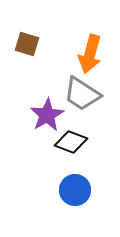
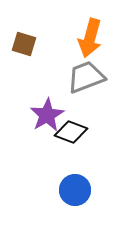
brown square: moved 3 px left
orange arrow: moved 16 px up
gray trapezoid: moved 4 px right, 17 px up; rotated 126 degrees clockwise
black diamond: moved 10 px up
